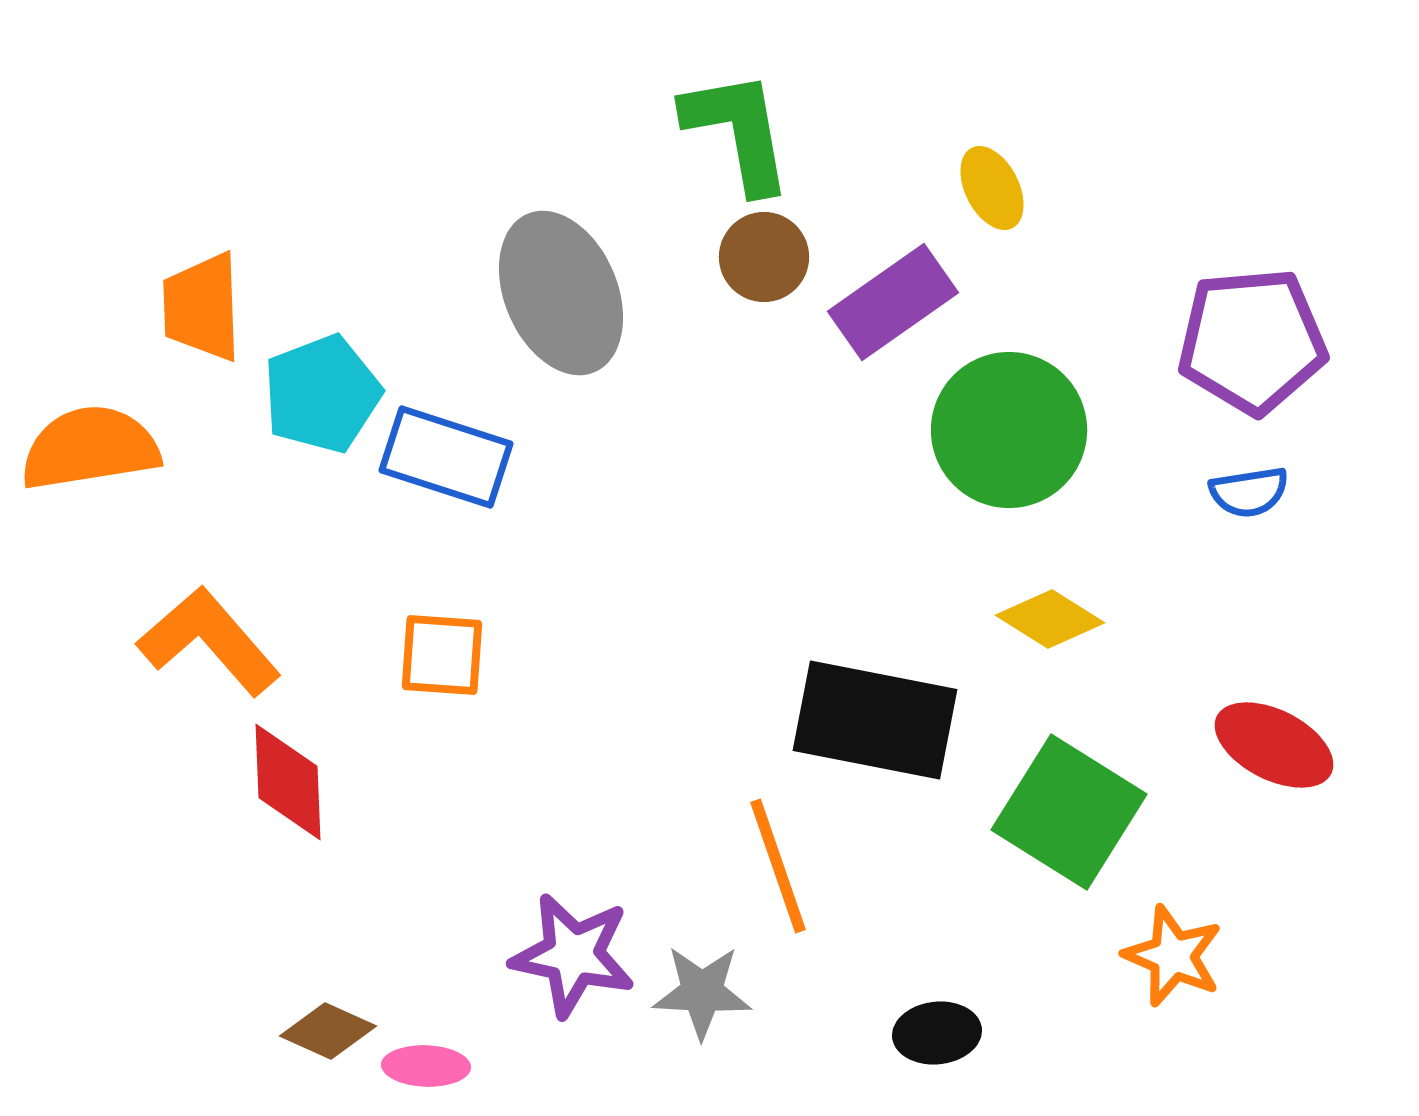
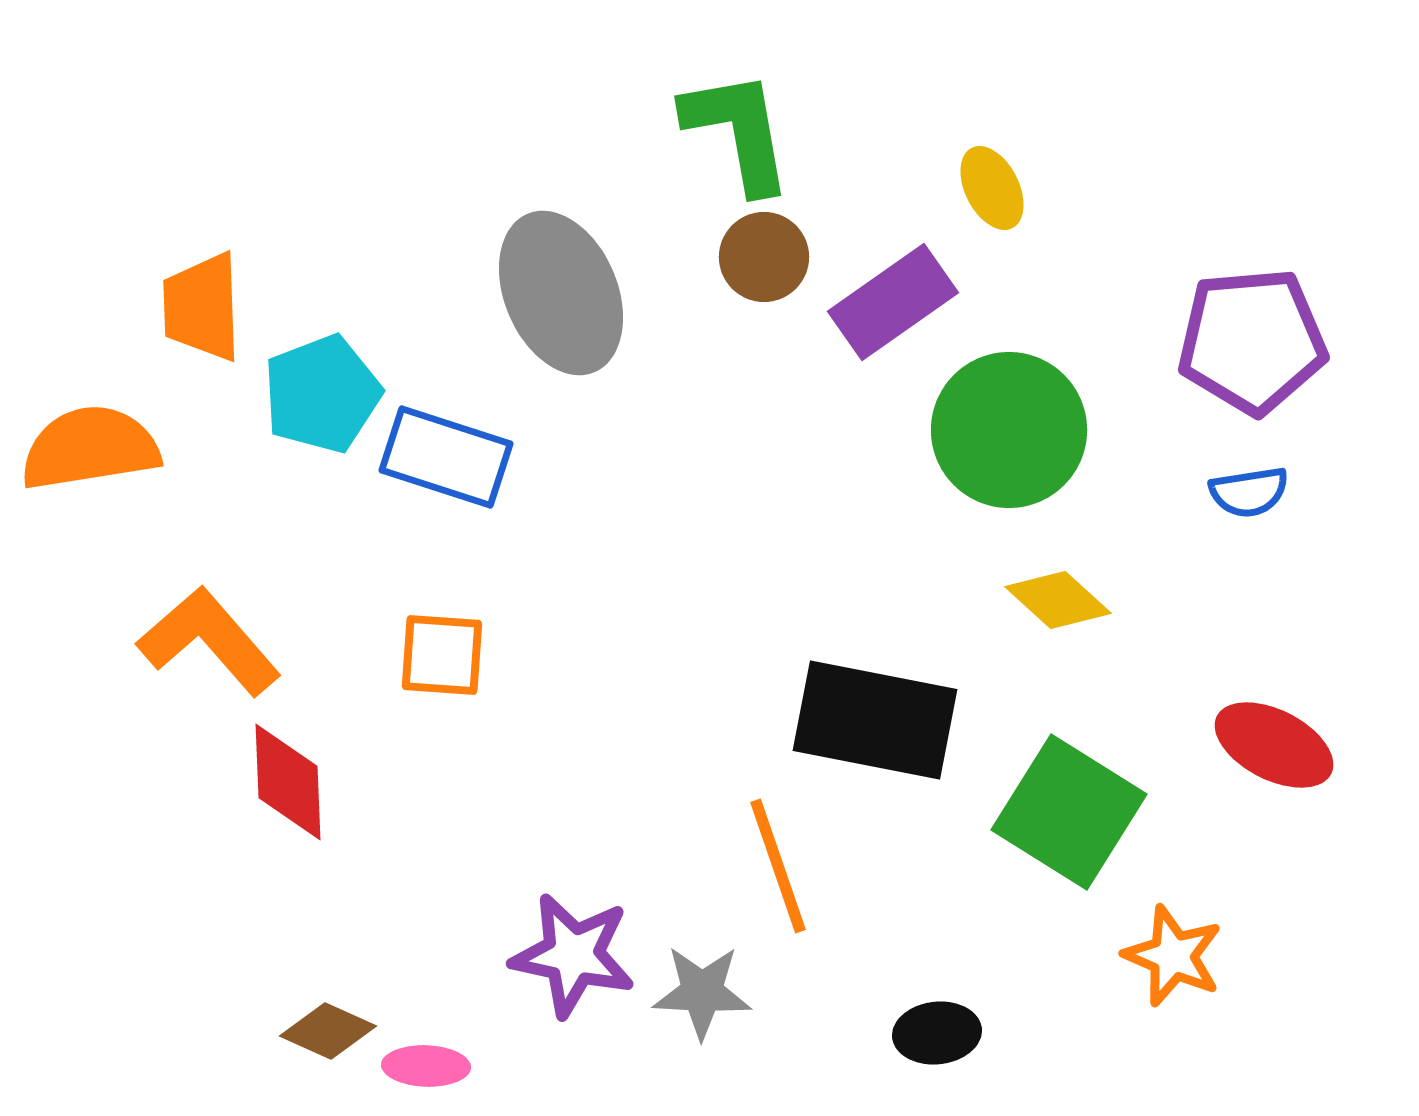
yellow diamond: moved 8 px right, 19 px up; rotated 10 degrees clockwise
